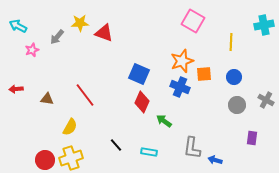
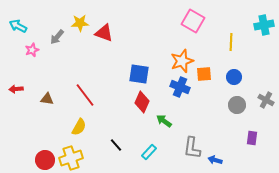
blue square: rotated 15 degrees counterclockwise
yellow semicircle: moved 9 px right
cyan rectangle: rotated 56 degrees counterclockwise
